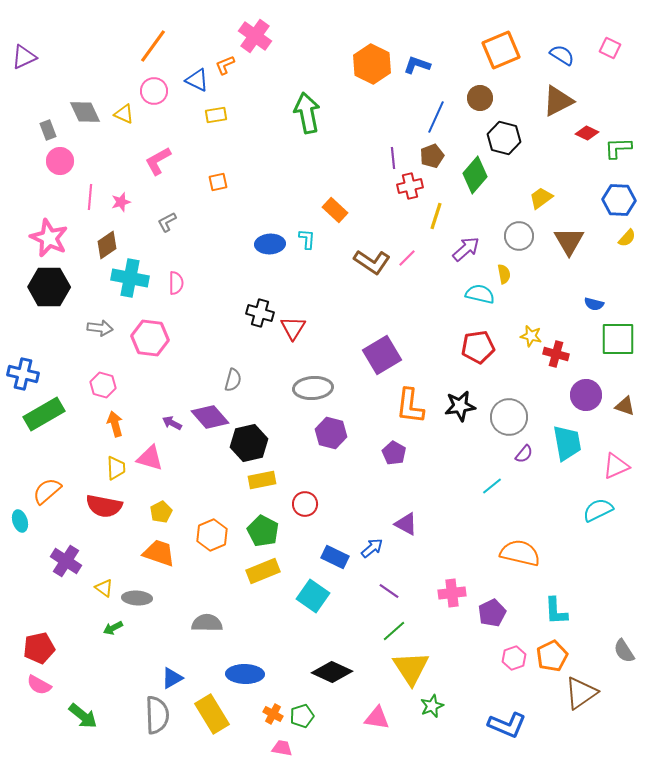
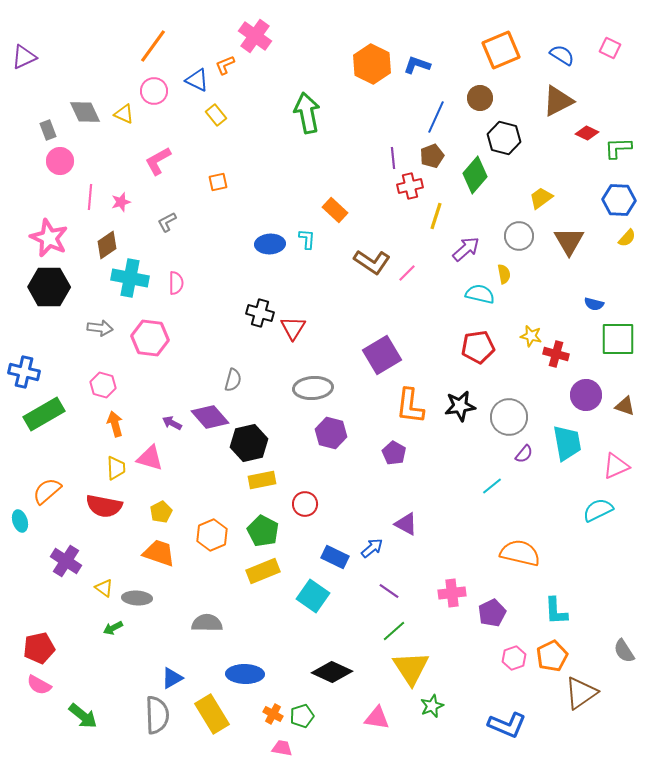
yellow rectangle at (216, 115): rotated 60 degrees clockwise
pink line at (407, 258): moved 15 px down
blue cross at (23, 374): moved 1 px right, 2 px up
